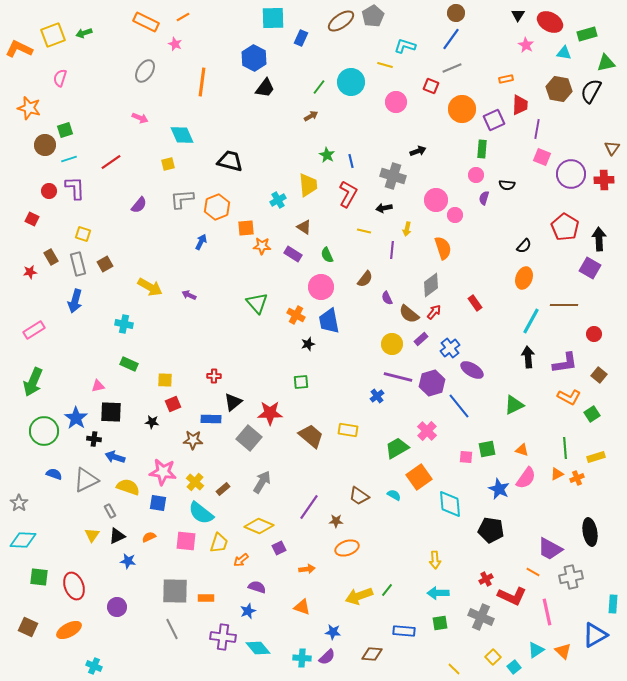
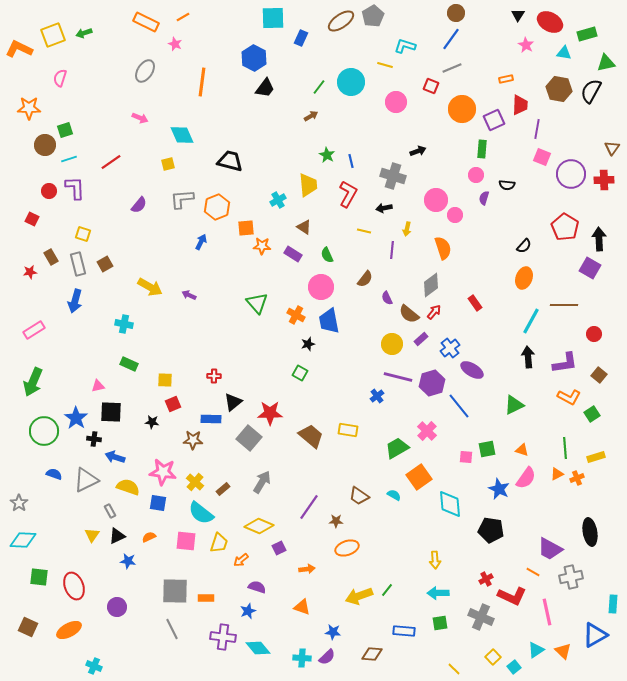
orange star at (29, 108): rotated 15 degrees counterclockwise
green square at (301, 382): moved 1 px left, 9 px up; rotated 35 degrees clockwise
